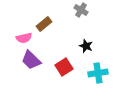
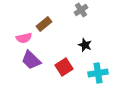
gray cross: rotated 24 degrees clockwise
black star: moved 1 px left, 1 px up
